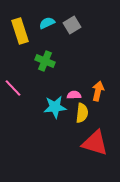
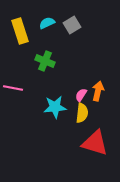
pink line: rotated 36 degrees counterclockwise
pink semicircle: moved 7 px right; rotated 56 degrees counterclockwise
